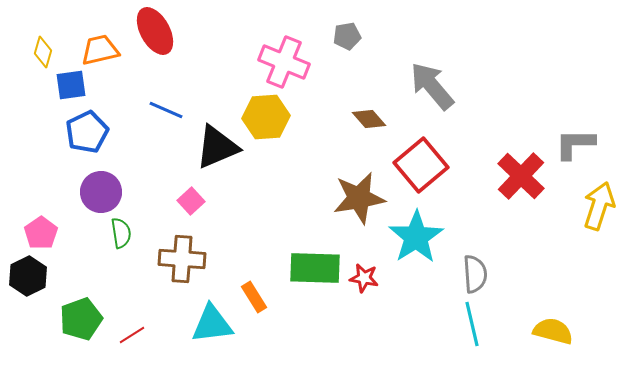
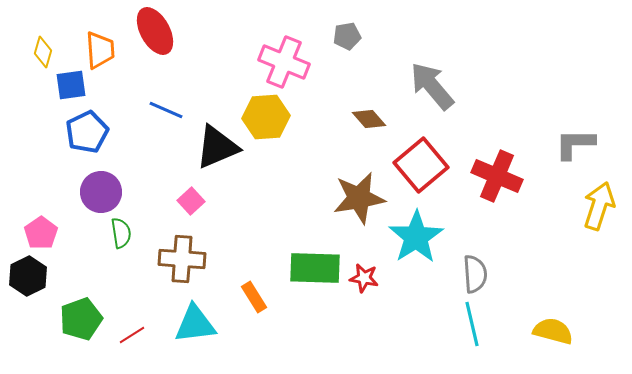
orange trapezoid: rotated 99 degrees clockwise
red cross: moved 24 px left; rotated 21 degrees counterclockwise
cyan triangle: moved 17 px left
